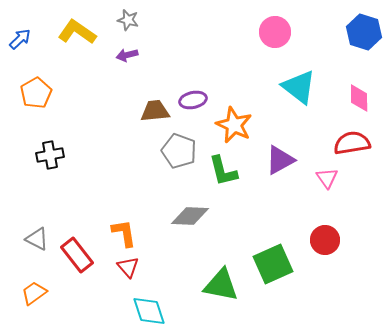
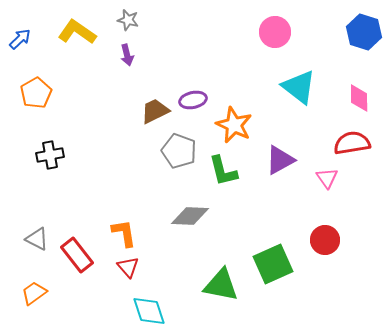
purple arrow: rotated 90 degrees counterclockwise
brown trapezoid: rotated 20 degrees counterclockwise
